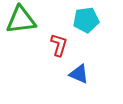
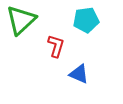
green triangle: rotated 36 degrees counterclockwise
red L-shape: moved 3 px left, 1 px down
